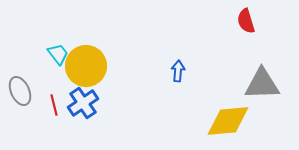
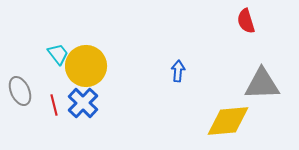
blue cross: rotated 12 degrees counterclockwise
